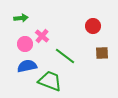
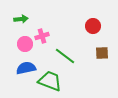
green arrow: moved 1 px down
pink cross: rotated 32 degrees clockwise
blue semicircle: moved 1 px left, 2 px down
